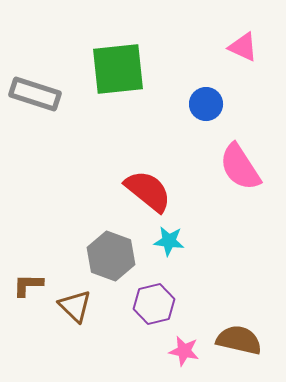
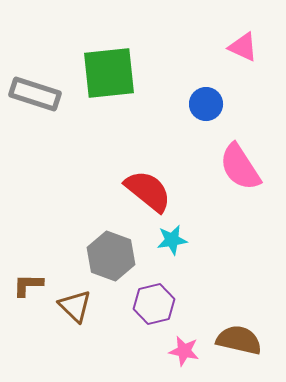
green square: moved 9 px left, 4 px down
cyan star: moved 3 px right, 1 px up; rotated 16 degrees counterclockwise
